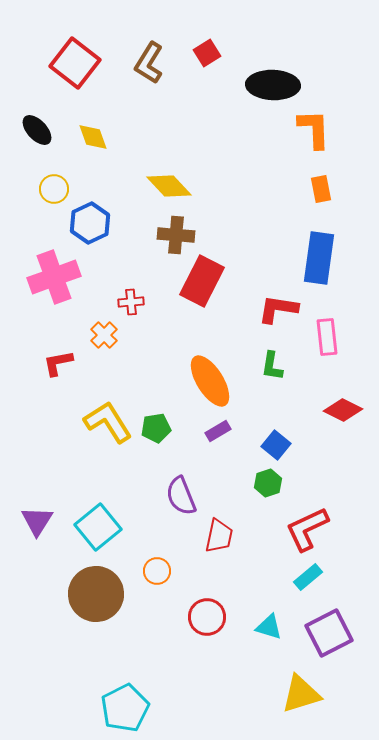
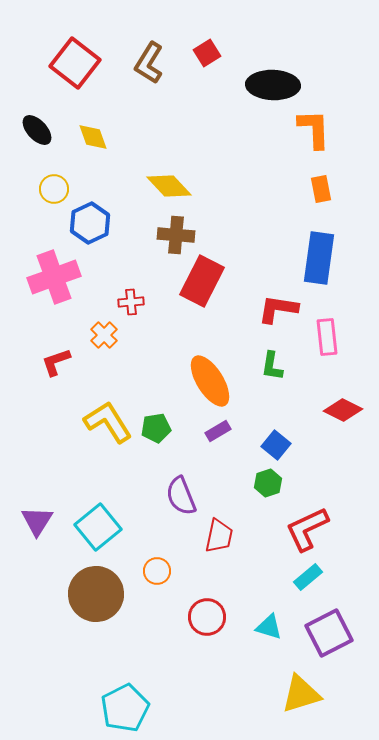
red L-shape at (58, 363): moved 2 px left, 1 px up; rotated 8 degrees counterclockwise
